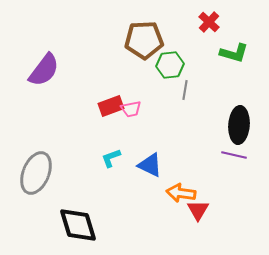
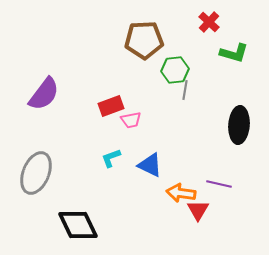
green hexagon: moved 5 px right, 5 px down
purple semicircle: moved 24 px down
pink trapezoid: moved 11 px down
purple line: moved 15 px left, 29 px down
black diamond: rotated 9 degrees counterclockwise
